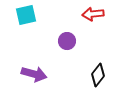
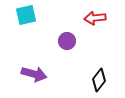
red arrow: moved 2 px right, 4 px down
black diamond: moved 1 px right, 5 px down
